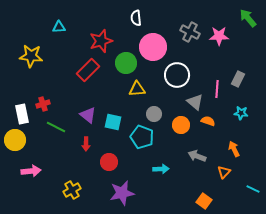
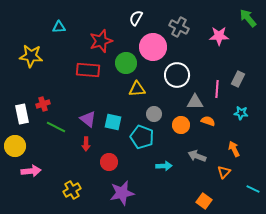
white semicircle: rotated 35 degrees clockwise
gray cross: moved 11 px left, 5 px up
red rectangle: rotated 50 degrees clockwise
gray triangle: rotated 42 degrees counterclockwise
purple triangle: moved 4 px down
yellow circle: moved 6 px down
cyan arrow: moved 3 px right, 3 px up
